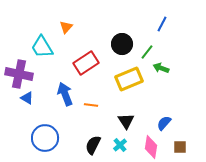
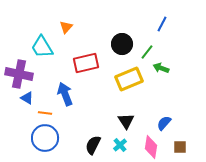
red rectangle: rotated 20 degrees clockwise
orange line: moved 46 px left, 8 px down
